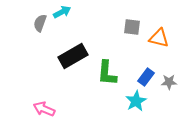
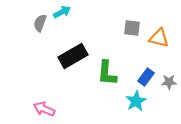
gray square: moved 1 px down
